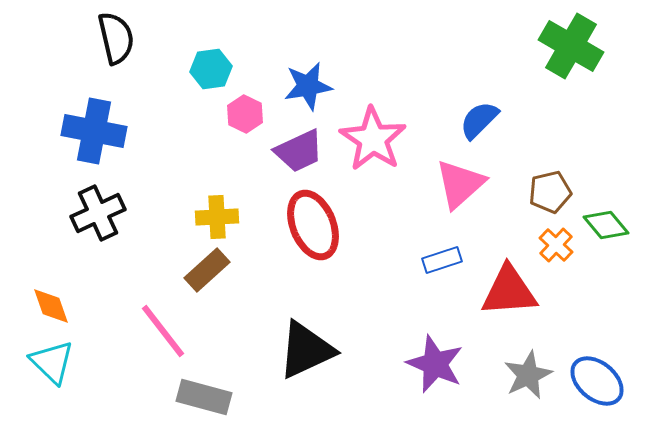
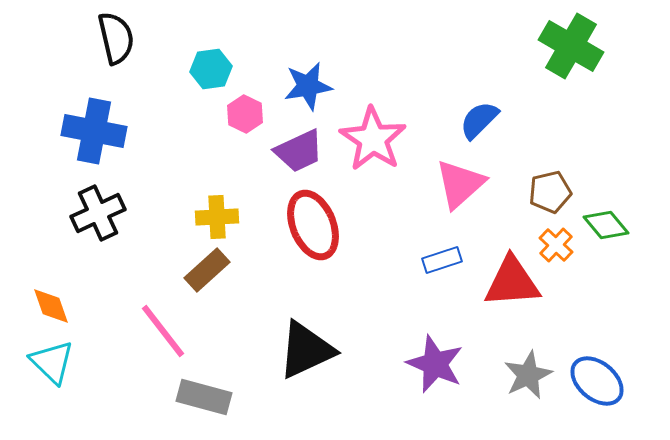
red triangle: moved 3 px right, 9 px up
